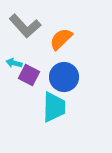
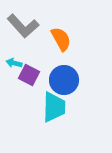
gray L-shape: moved 2 px left
orange semicircle: rotated 105 degrees clockwise
blue circle: moved 3 px down
